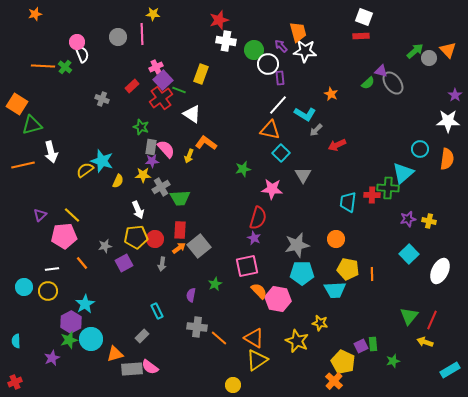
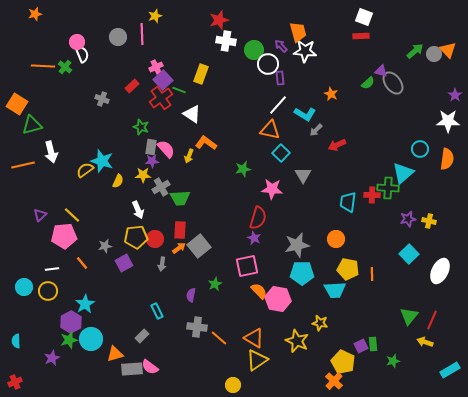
yellow star at (153, 14): moved 2 px right, 2 px down; rotated 24 degrees counterclockwise
gray circle at (429, 58): moved 5 px right, 4 px up
